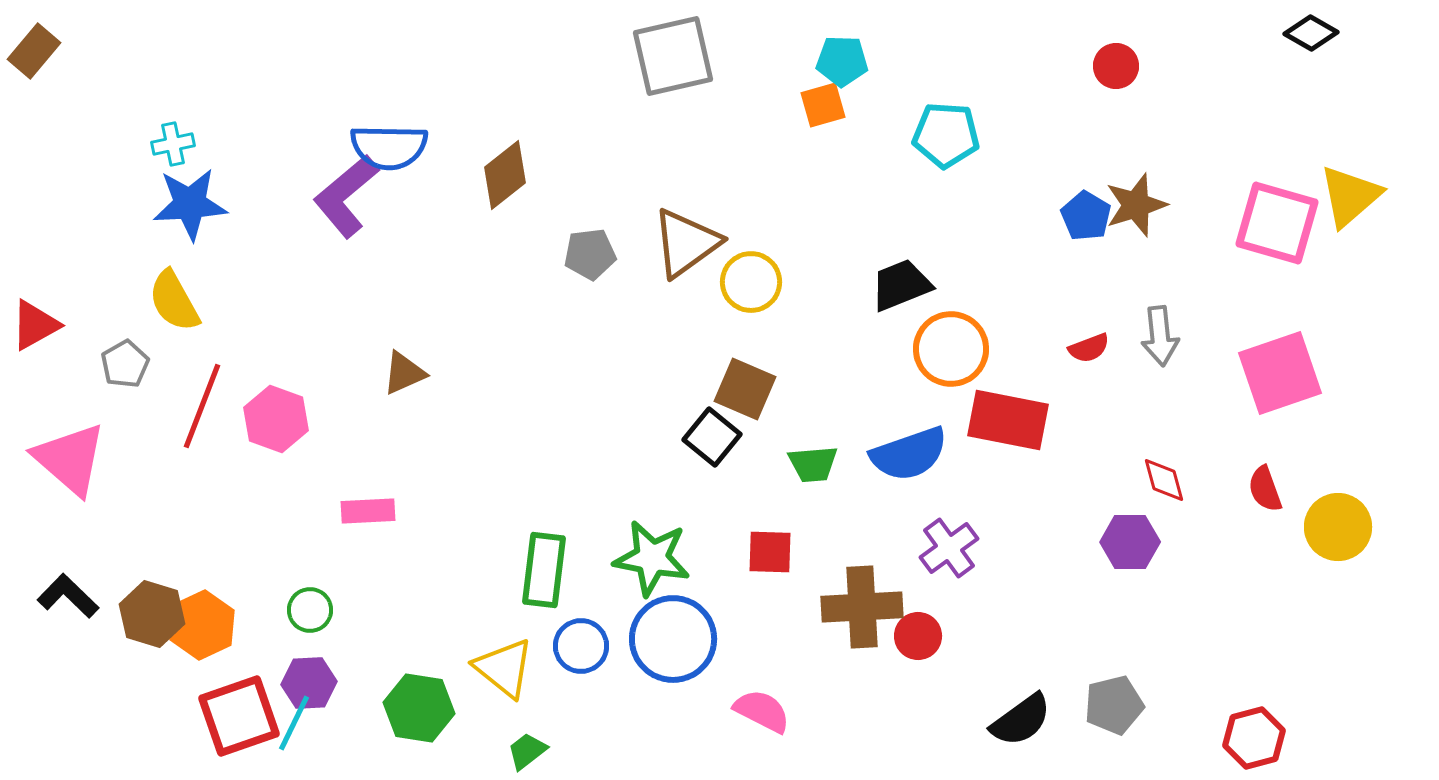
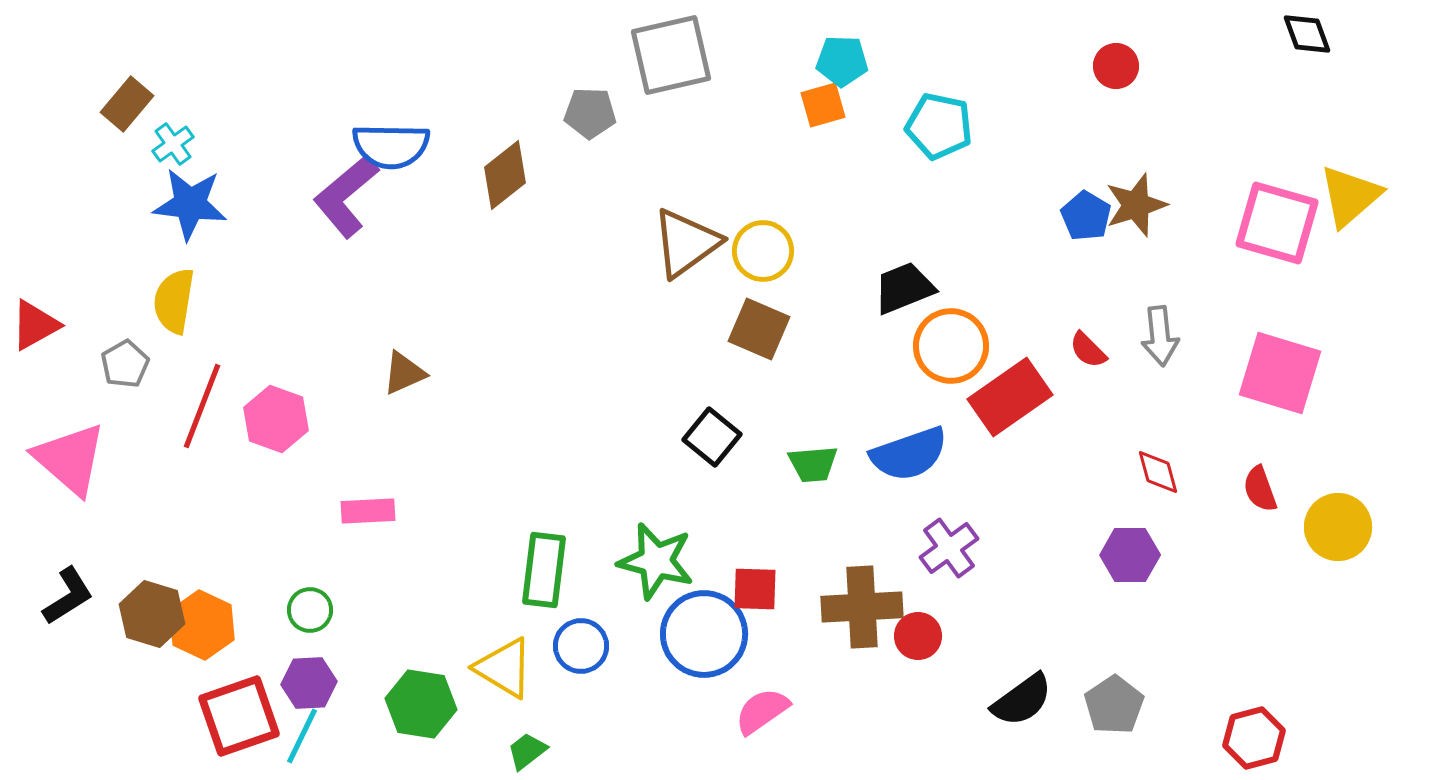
black diamond at (1311, 33): moved 4 px left, 1 px down; rotated 40 degrees clockwise
brown rectangle at (34, 51): moved 93 px right, 53 px down
gray square at (673, 56): moved 2 px left, 1 px up
cyan pentagon at (946, 135): moved 7 px left, 9 px up; rotated 8 degrees clockwise
cyan cross at (173, 144): rotated 24 degrees counterclockwise
blue semicircle at (389, 147): moved 2 px right, 1 px up
blue star at (190, 204): rotated 10 degrees clockwise
gray pentagon at (590, 254): moved 141 px up; rotated 9 degrees clockwise
yellow circle at (751, 282): moved 12 px right, 31 px up
black trapezoid at (901, 285): moved 3 px right, 3 px down
yellow semicircle at (174, 301): rotated 38 degrees clockwise
red semicircle at (1089, 348): moved 1 px left, 2 px down; rotated 66 degrees clockwise
orange circle at (951, 349): moved 3 px up
pink square at (1280, 373): rotated 36 degrees clockwise
brown square at (745, 389): moved 14 px right, 60 px up
red rectangle at (1008, 420): moved 2 px right, 23 px up; rotated 46 degrees counterclockwise
red diamond at (1164, 480): moved 6 px left, 8 px up
red semicircle at (1265, 489): moved 5 px left
purple hexagon at (1130, 542): moved 13 px down
red square at (770, 552): moved 15 px left, 37 px down
green star at (652, 558): moved 4 px right, 3 px down; rotated 4 degrees clockwise
black L-shape at (68, 596): rotated 104 degrees clockwise
orange hexagon at (202, 625): rotated 10 degrees counterclockwise
blue circle at (673, 639): moved 31 px right, 5 px up
yellow triangle at (504, 668): rotated 8 degrees counterclockwise
gray pentagon at (1114, 705): rotated 20 degrees counterclockwise
green hexagon at (419, 708): moved 2 px right, 4 px up
pink semicircle at (762, 711): rotated 62 degrees counterclockwise
black semicircle at (1021, 720): moved 1 px right, 20 px up
cyan line at (294, 723): moved 8 px right, 13 px down
